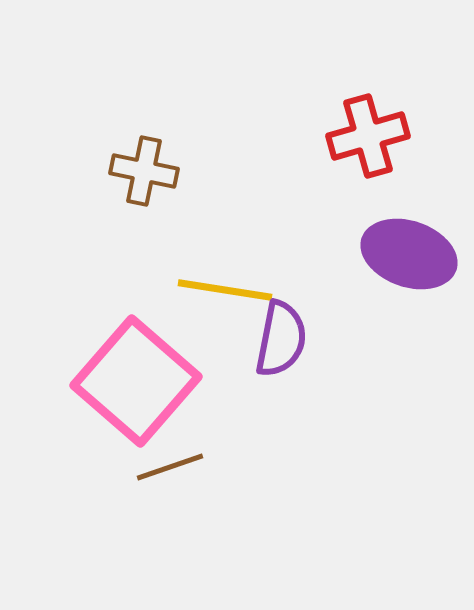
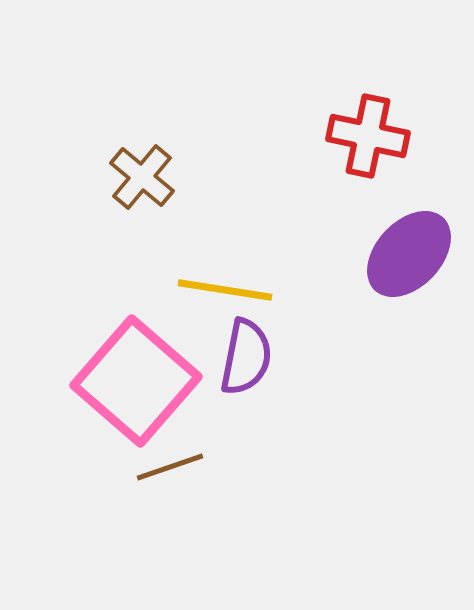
red cross: rotated 28 degrees clockwise
brown cross: moved 2 px left, 6 px down; rotated 28 degrees clockwise
purple ellipse: rotated 66 degrees counterclockwise
purple semicircle: moved 35 px left, 18 px down
